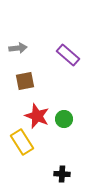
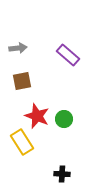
brown square: moved 3 px left
